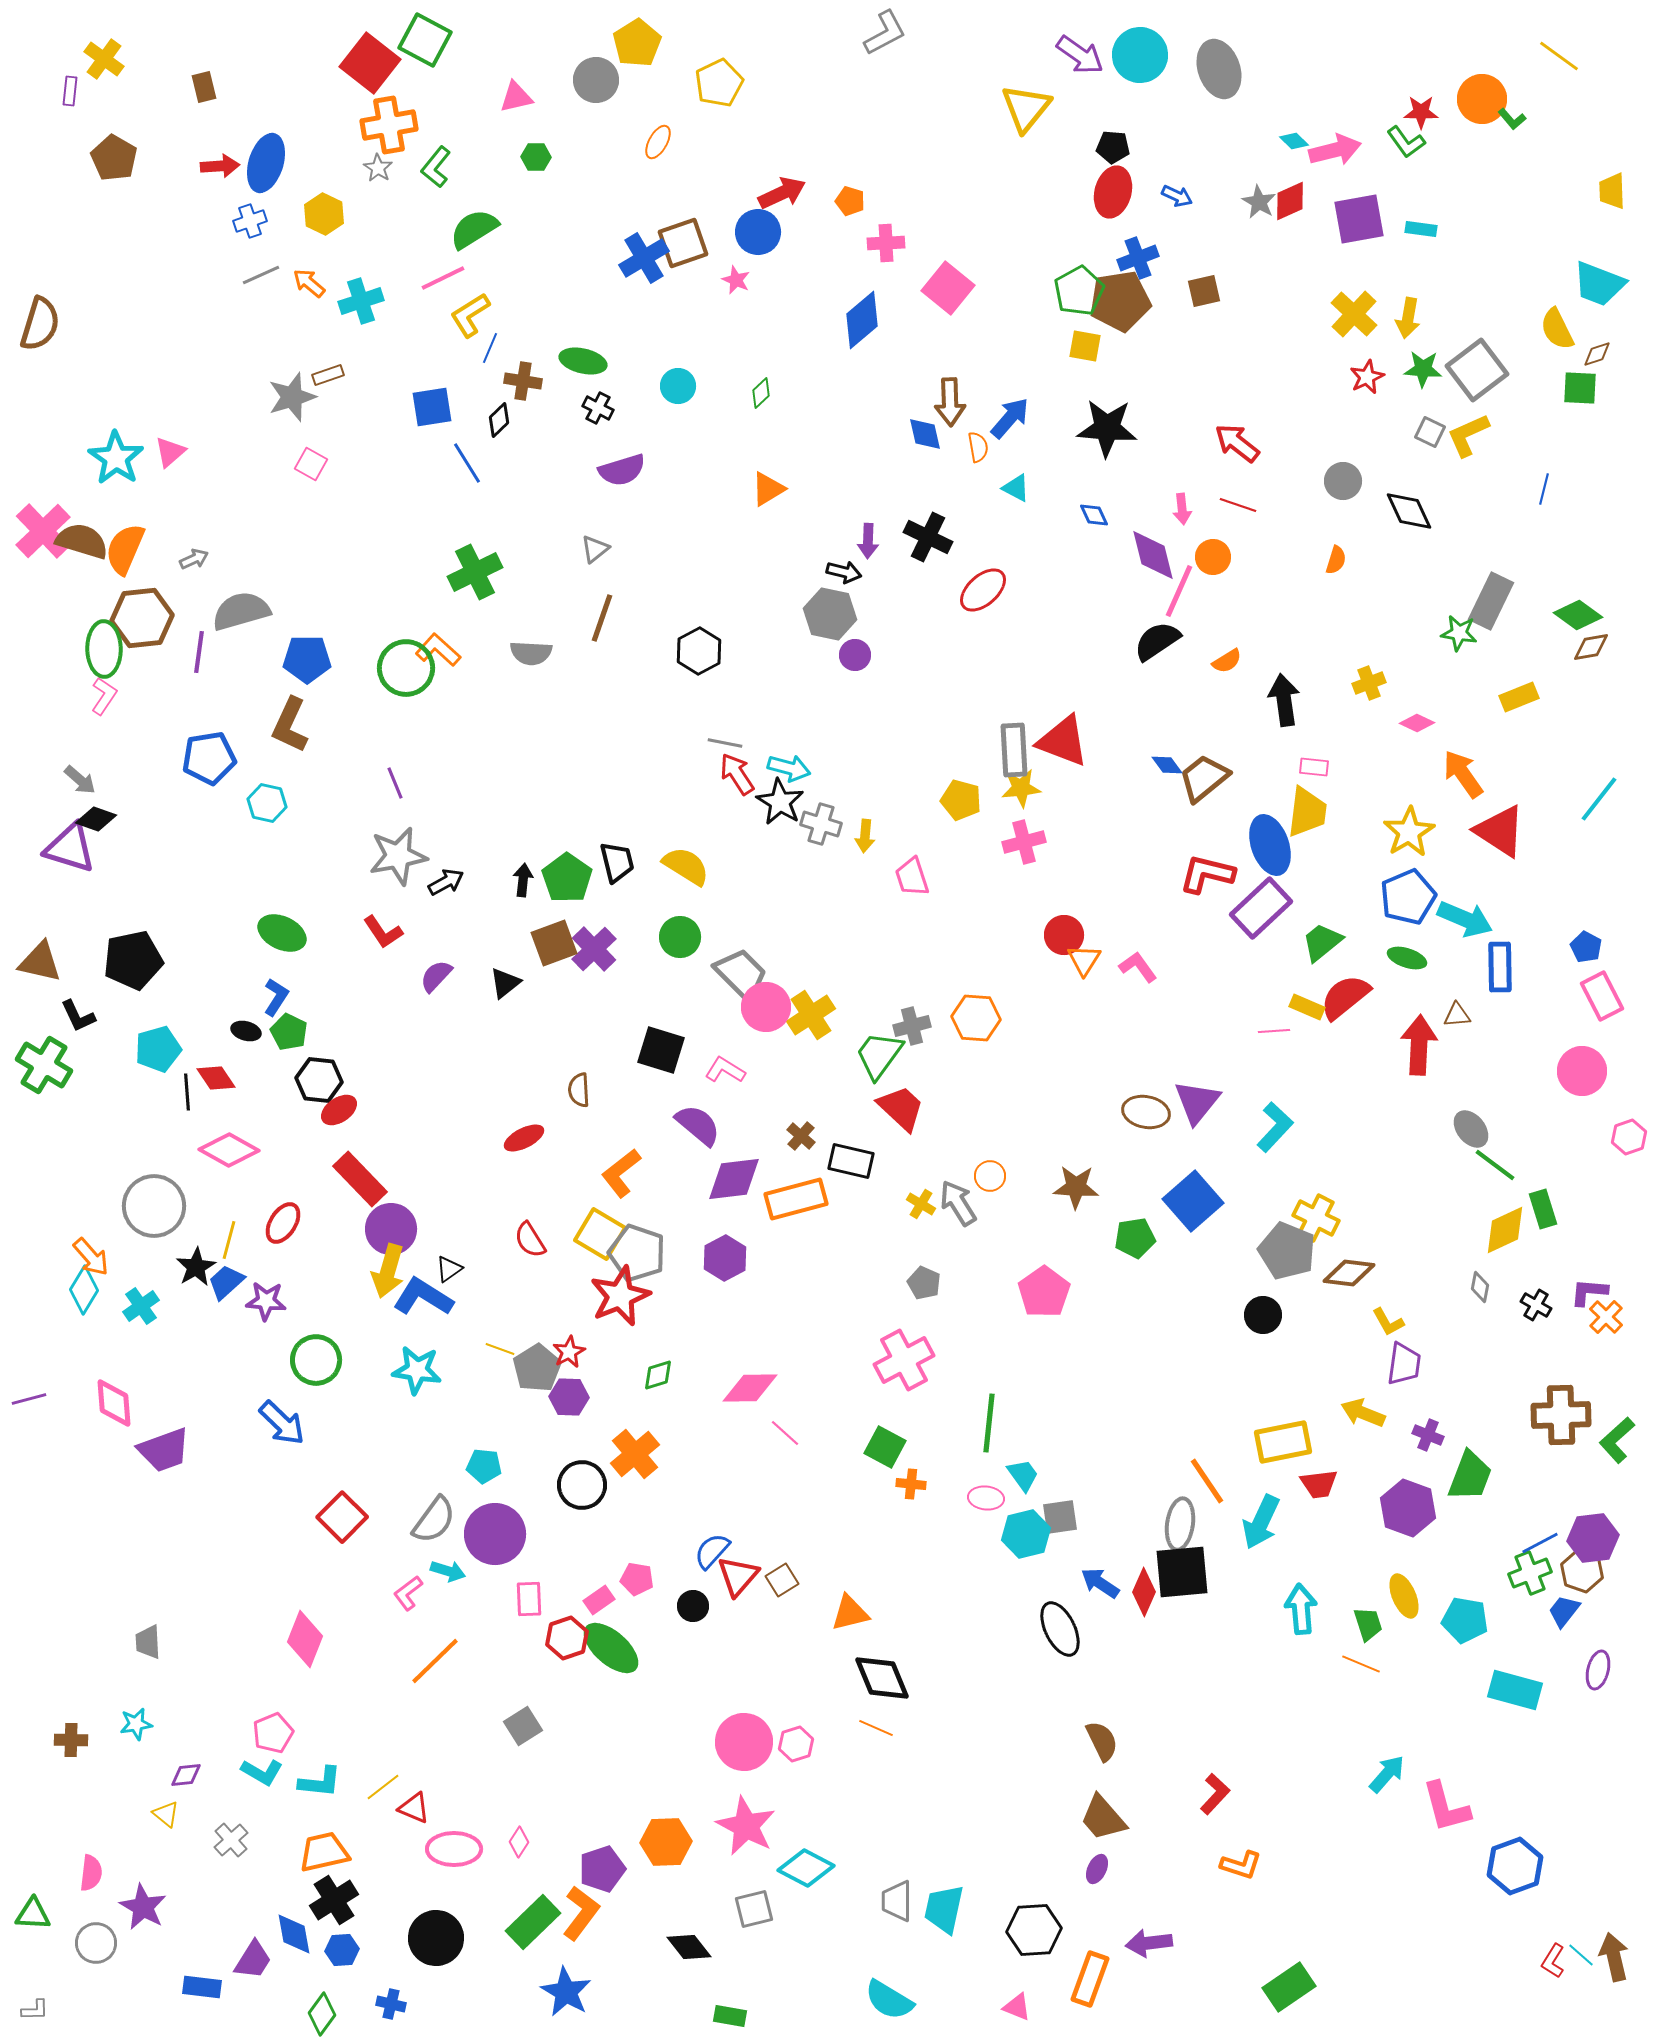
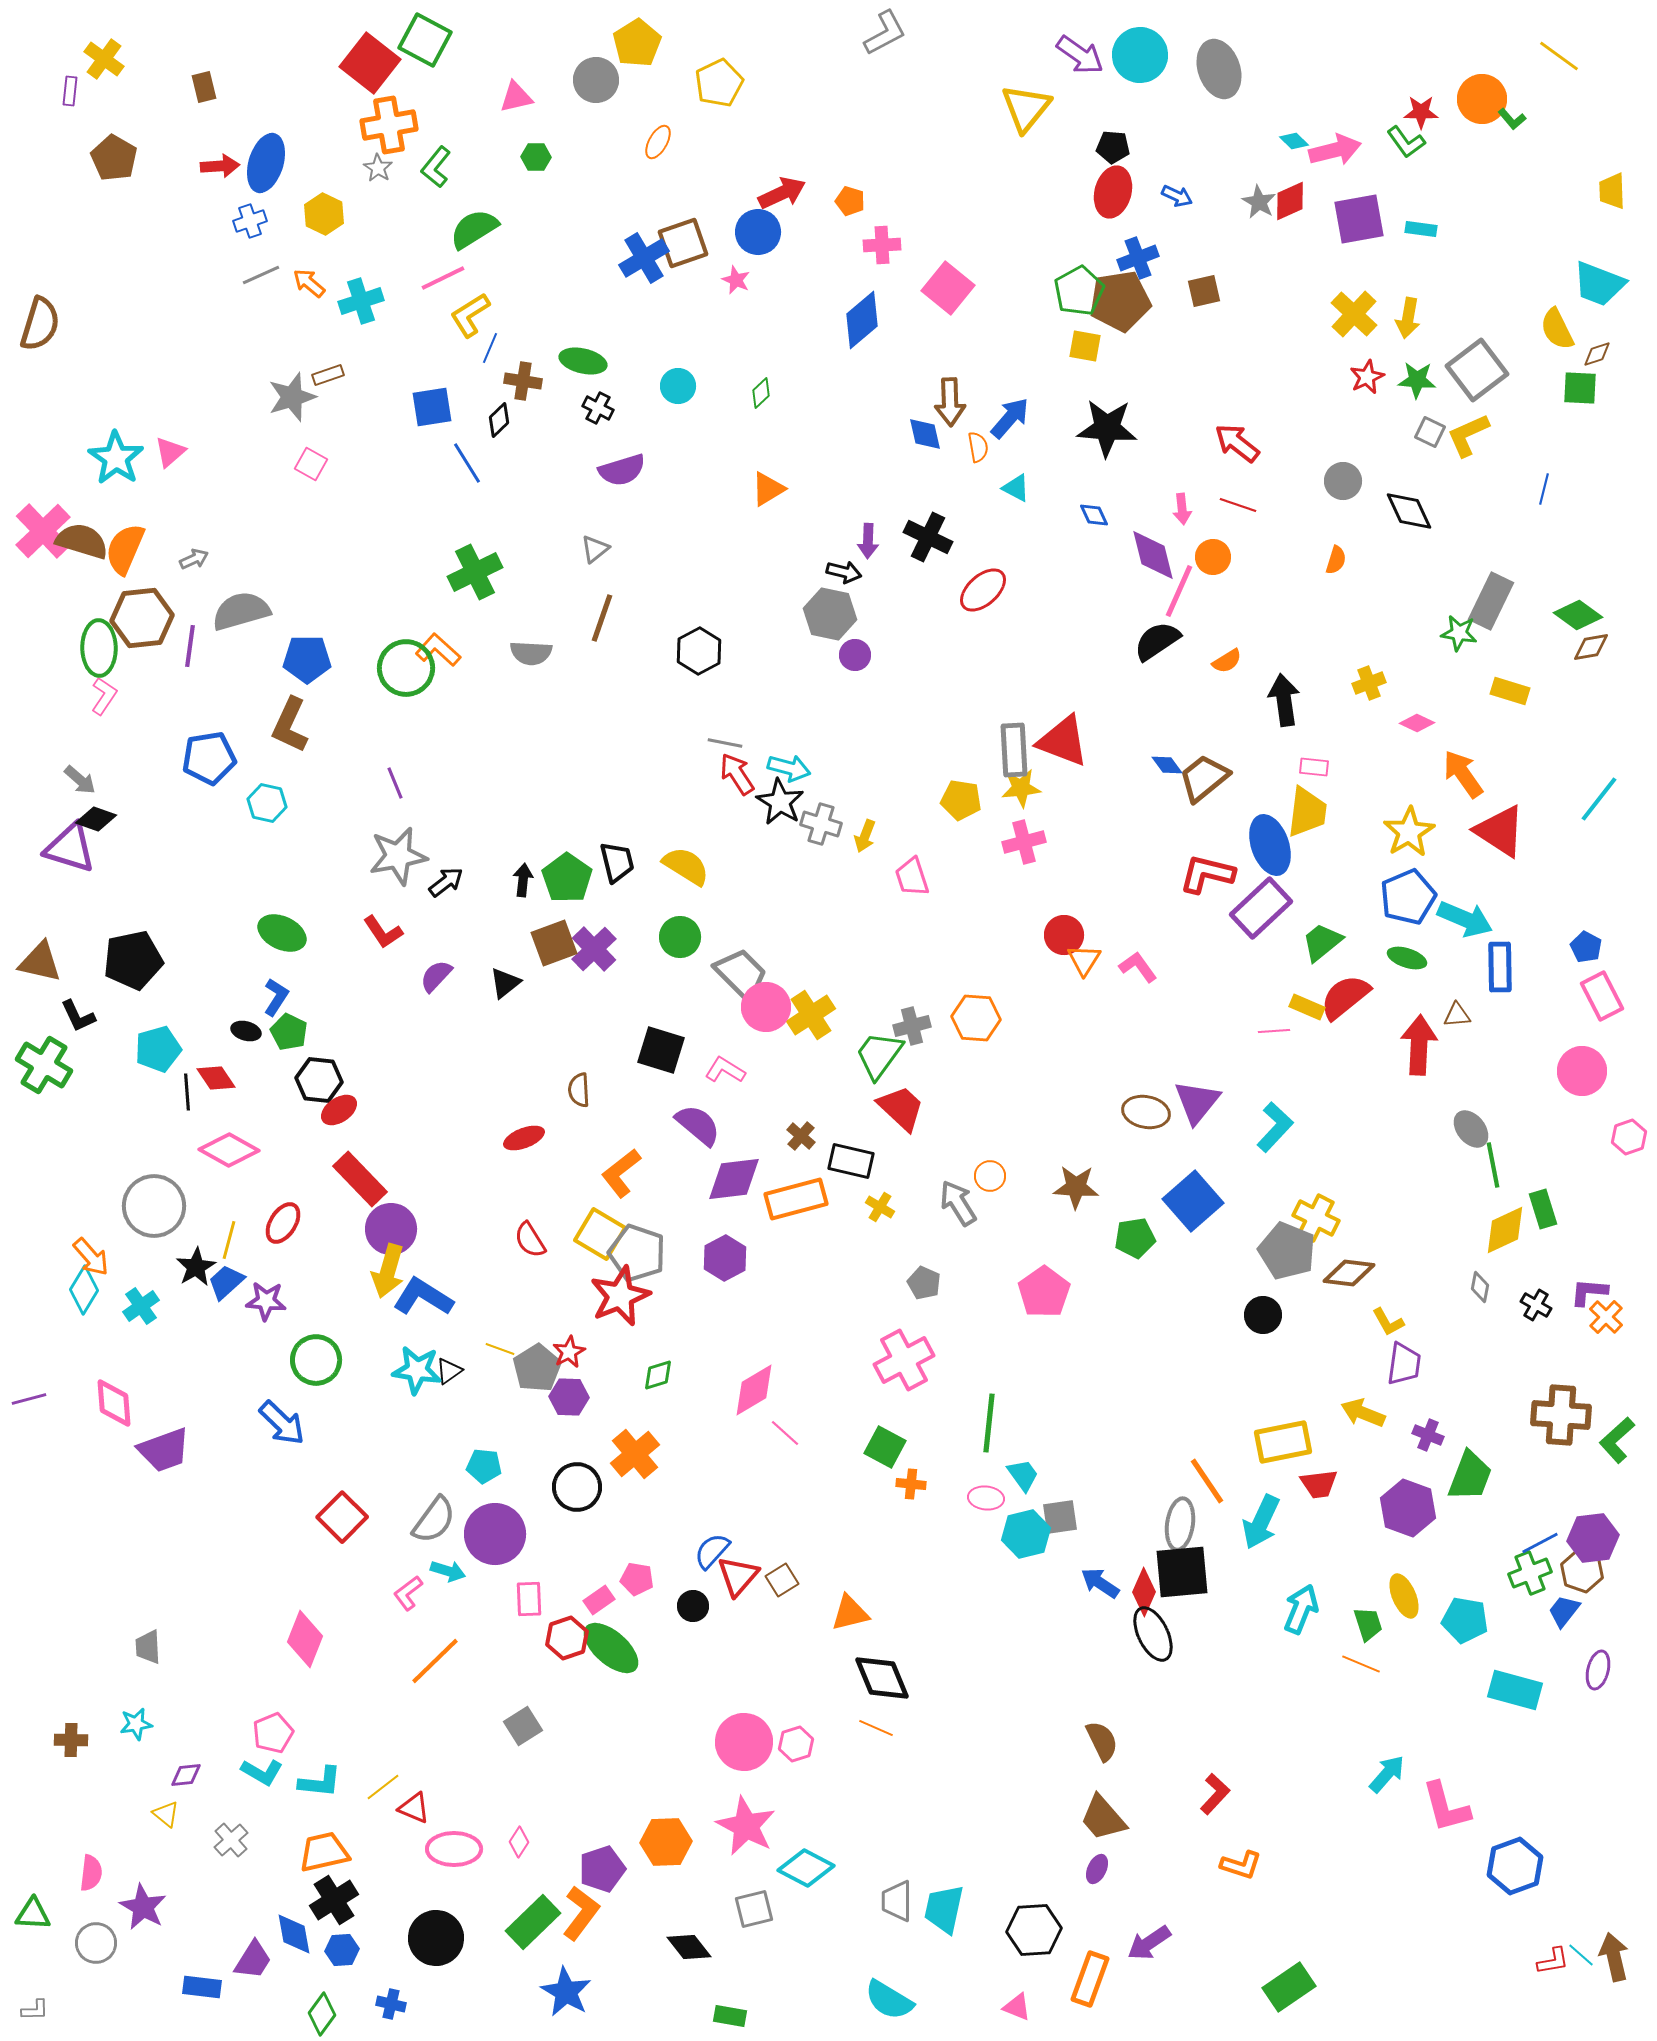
pink cross at (886, 243): moved 4 px left, 2 px down
green star at (1423, 369): moved 6 px left, 11 px down
green ellipse at (104, 649): moved 5 px left, 1 px up
purple line at (199, 652): moved 9 px left, 6 px up
yellow rectangle at (1519, 697): moved 9 px left, 6 px up; rotated 39 degrees clockwise
yellow pentagon at (961, 800): rotated 6 degrees counterclockwise
yellow arrow at (865, 836): rotated 16 degrees clockwise
black arrow at (446, 882): rotated 9 degrees counterclockwise
red ellipse at (524, 1138): rotated 6 degrees clockwise
green line at (1495, 1165): moved 2 px left; rotated 42 degrees clockwise
yellow cross at (921, 1204): moved 41 px left, 3 px down
black triangle at (449, 1269): moved 102 px down
pink diamond at (750, 1388): moved 4 px right, 2 px down; rotated 30 degrees counterclockwise
brown cross at (1561, 1415): rotated 6 degrees clockwise
black circle at (582, 1485): moved 5 px left, 2 px down
cyan arrow at (1301, 1609): rotated 27 degrees clockwise
black ellipse at (1060, 1629): moved 93 px right, 5 px down
gray trapezoid at (148, 1642): moved 5 px down
purple arrow at (1149, 1943): rotated 27 degrees counterclockwise
red L-shape at (1553, 1961): rotated 132 degrees counterclockwise
